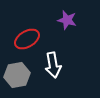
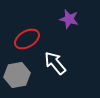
purple star: moved 2 px right, 1 px up
white arrow: moved 2 px right, 2 px up; rotated 150 degrees clockwise
